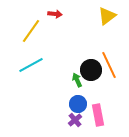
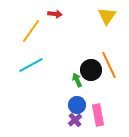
yellow triangle: rotated 18 degrees counterclockwise
blue circle: moved 1 px left, 1 px down
